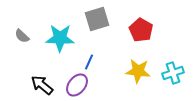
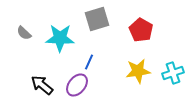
gray semicircle: moved 2 px right, 3 px up
yellow star: rotated 15 degrees counterclockwise
